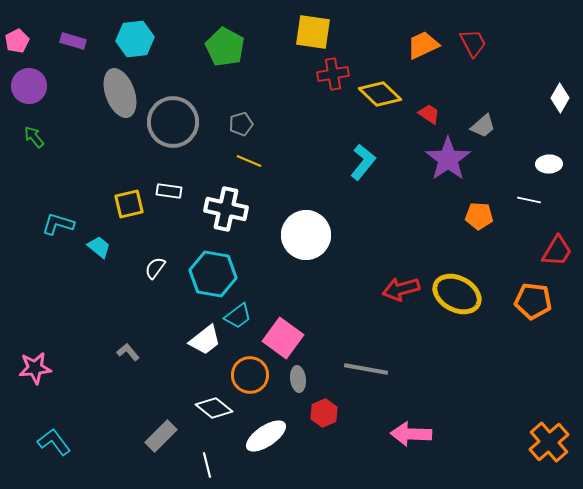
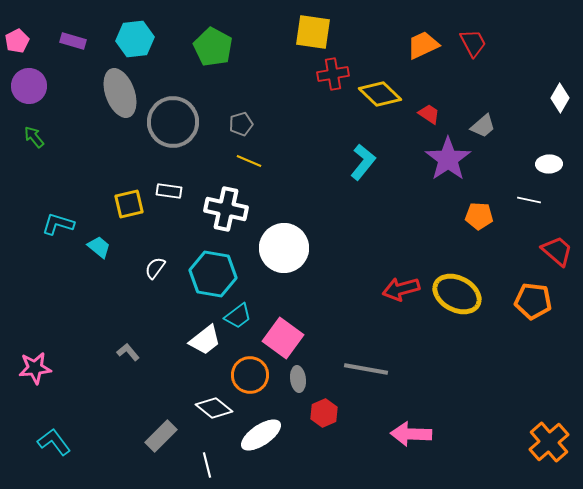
green pentagon at (225, 47): moved 12 px left
white circle at (306, 235): moved 22 px left, 13 px down
red trapezoid at (557, 251): rotated 80 degrees counterclockwise
white ellipse at (266, 436): moved 5 px left, 1 px up
